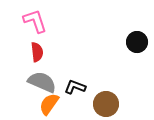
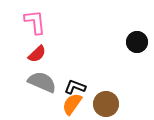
pink L-shape: moved 1 px down; rotated 12 degrees clockwise
red semicircle: moved 2 px down; rotated 54 degrees clockwise
orange semicircle: moved 23 px right
